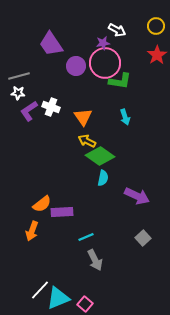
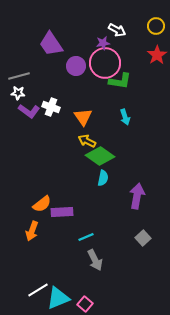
purple L-shape: rotated 110 degrees counterclockwise
purple arrow: rotated 105 degrees counterclockwise
white line: moved 2 px left; rotated 15 degrees clockwise
